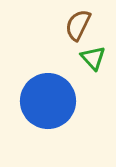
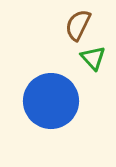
blue circle: moved 3 px right
